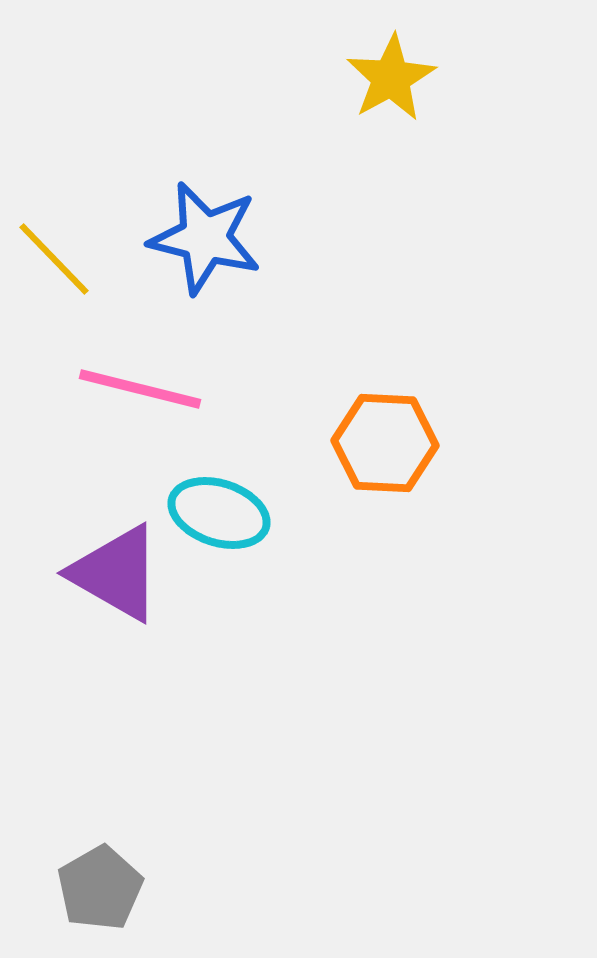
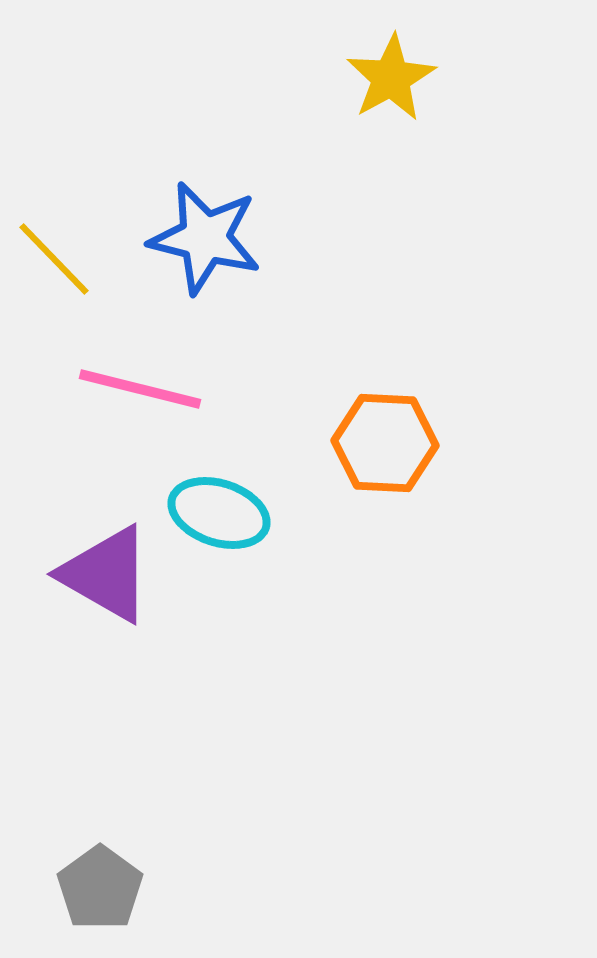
purple triangle: moved 10 px left, 1 px down
gray pentagon: rotated 6 degrees counterclockwise
